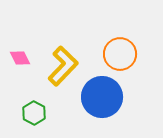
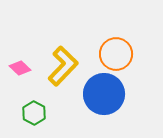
orange circle: moved 4 px left
pink diamond: moved 10 px down; rotated 20 degrees counterclockwise
blue circle: moved 2 px right, 3 px up
